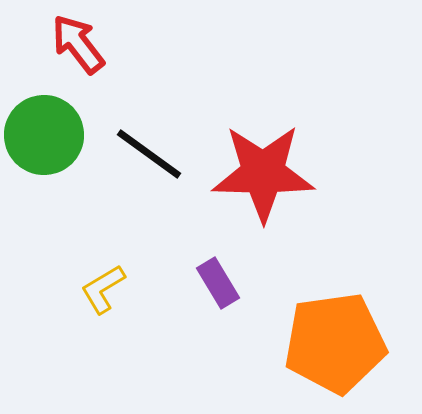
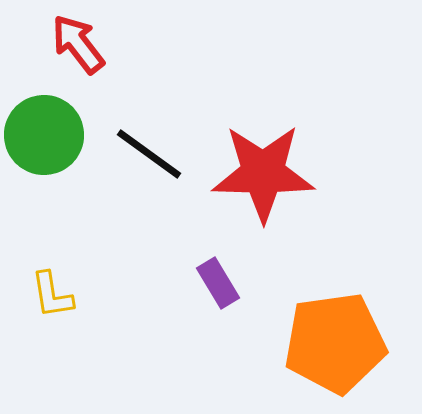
yellow L-shape: moved 51 px left, 6 px down; rotated 68 degrees counterclockwise
